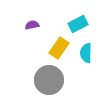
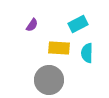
purple semicircle: rotated 136 degrees clockwise
yellow rectangle: rotated 60 degrees clockwise
cyan semicircle: moved 1 px right
